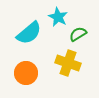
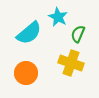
green semicircle: rotated 36 degrees counterclockwise
yellow cross: moved 3 px right
